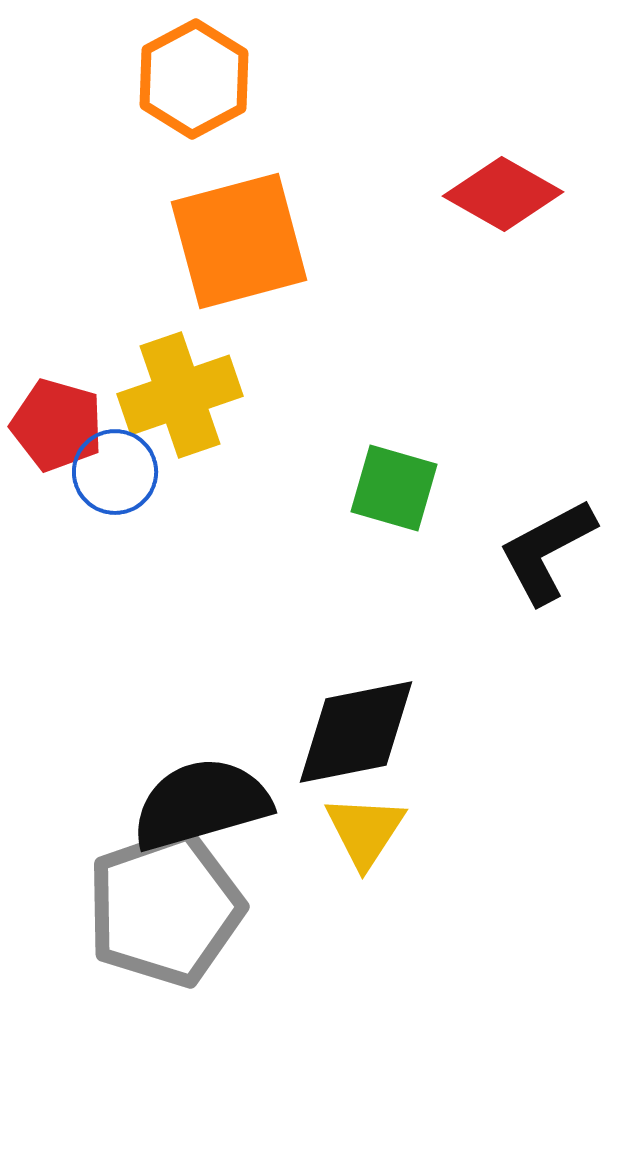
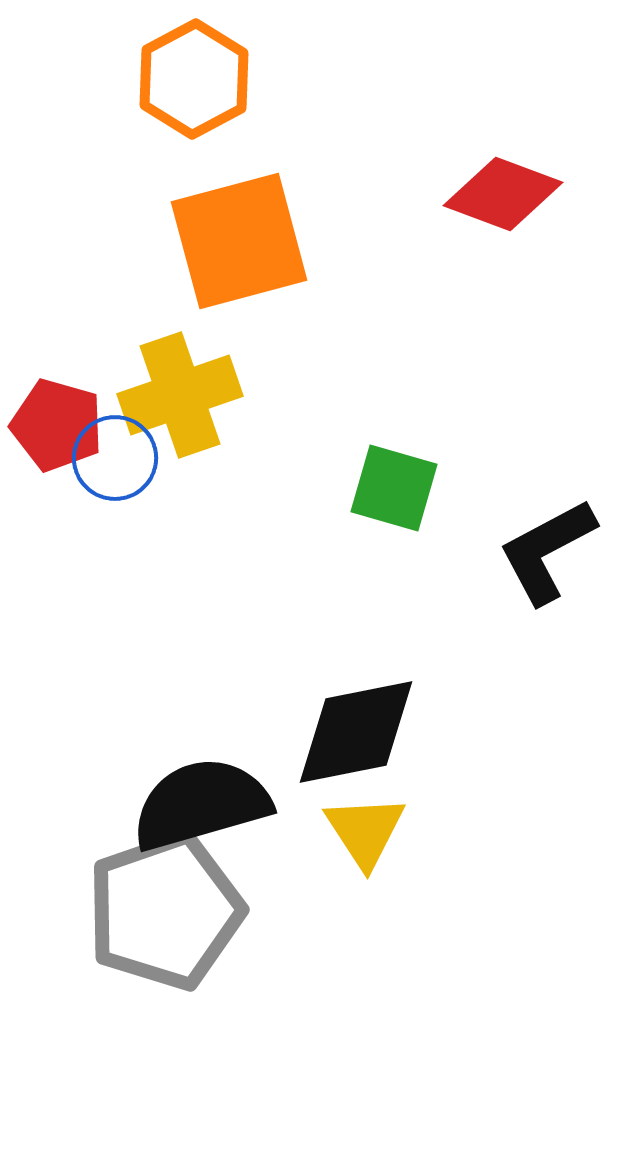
red diamond: rotated 9 degrees counterclockwise
blue circle: moved 14 px up
yellow triangle: rotated 6 degrees counterclockwise
gray pentagon: moved 3 px down
